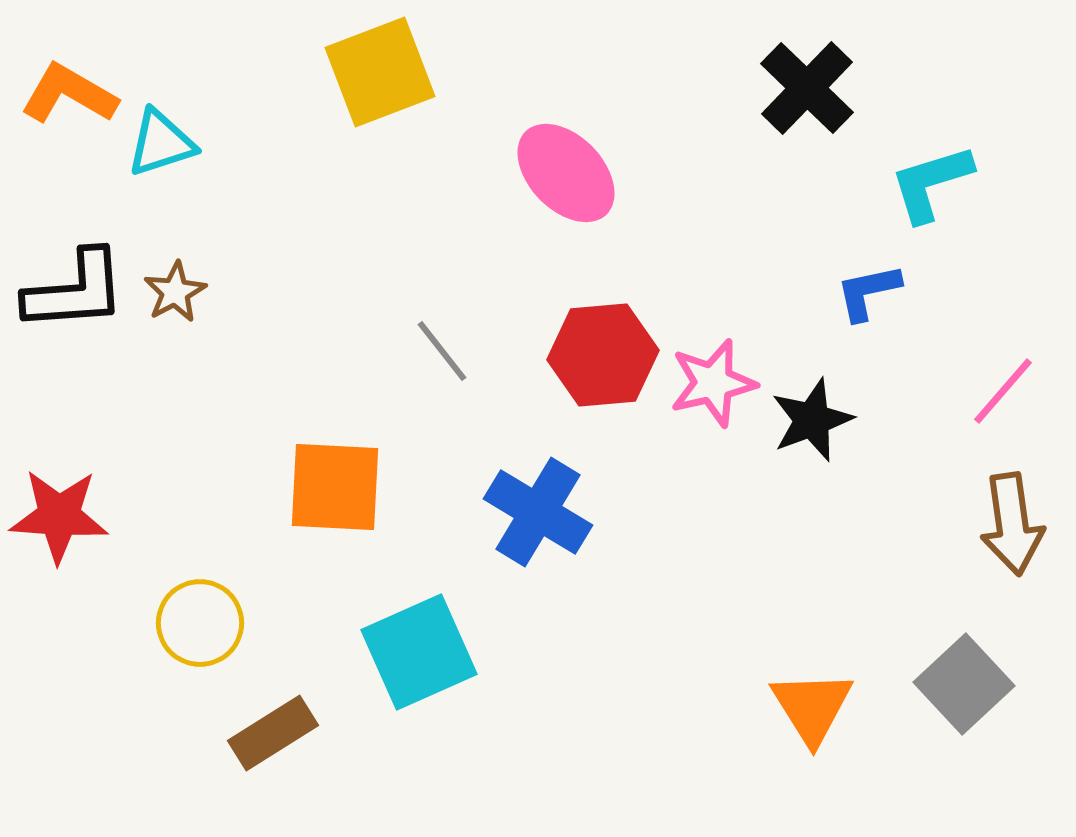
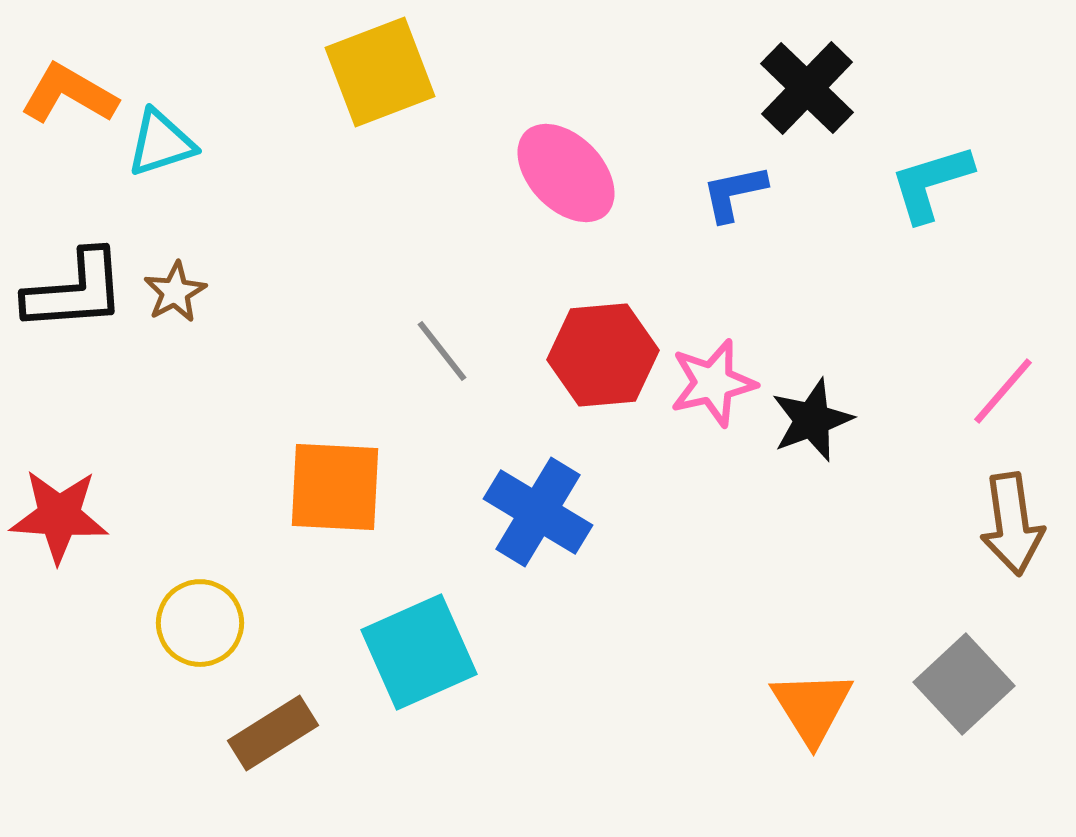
blue L-shape: moved 134 px left, 99 px up
